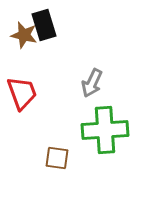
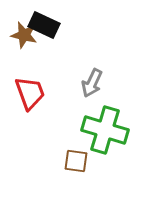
black rectangle: rotated 48 degrees counterclockwise
red trapezoid: moved 8 px right
green cross: rotated 21 degrees clockwise
brown square: moved 19 px right, 3 px down
